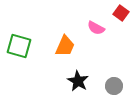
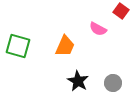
red square: moved 2 px up
pink semicircle: moved 2 px right, 1 px down
green square: moved 1 px left
gray circle: moved 1 px left, 3 px up
